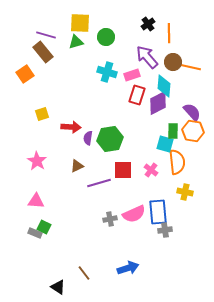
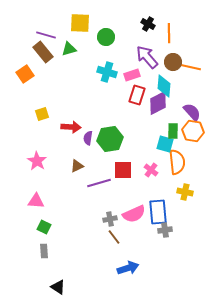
black cross at (148, 24): rotated 24 degrees counterclockwise
green triangle at (76, 42): moved 7 px left, 7 px down
gray rectangle at (35, 233): moved 9 px right, 18 px down; rotated 64 degrees clockwise
brown line at (84, 273): moved 30 px right, 36 px up
